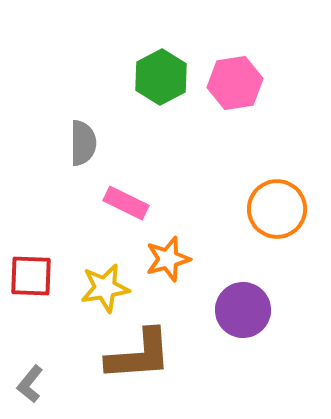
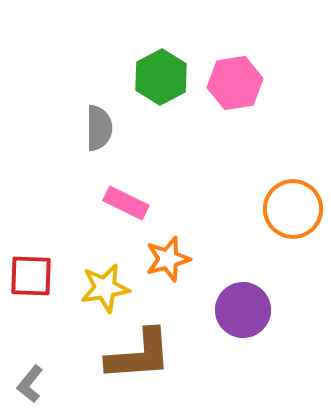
gray semicircle: moved 16 px right, 15 px up
orange circle: moved 16 px right
